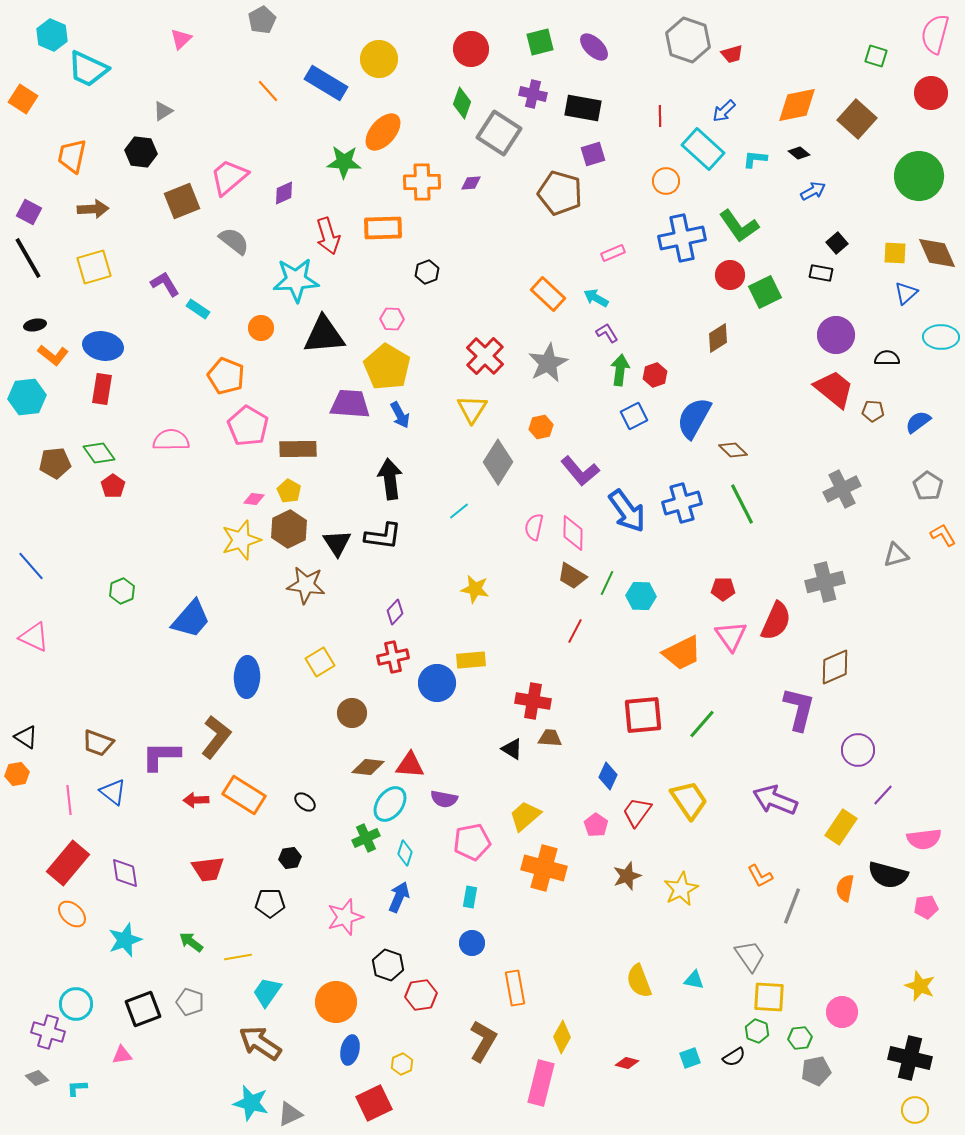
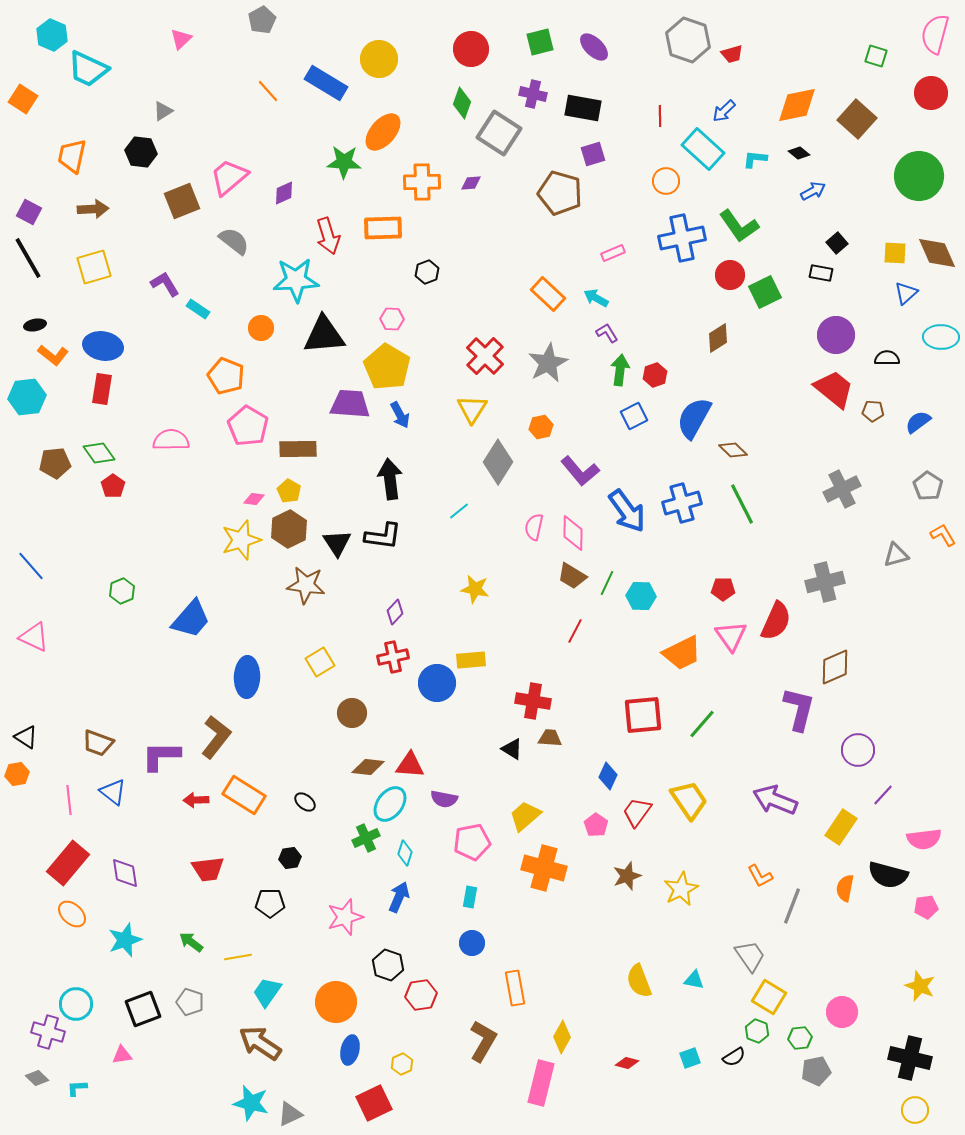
yellow square at (769, 997): rotated 28 degrees clockwise
